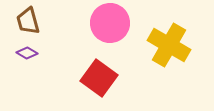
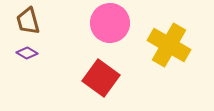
red square: moved 2 px right
